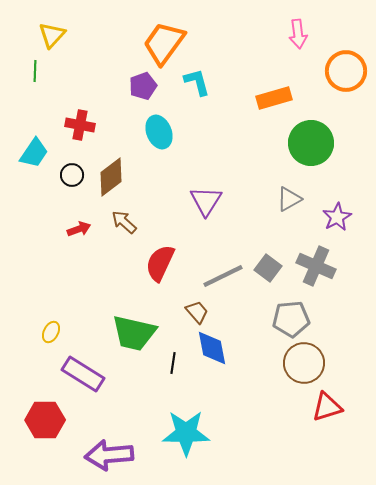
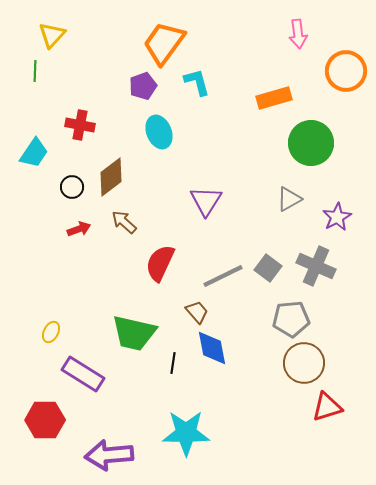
black circle: moved 12 px down
